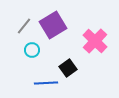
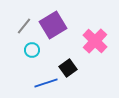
blue line: rotated 15 degrees counterclockwise
